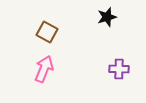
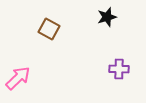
brown square: moved 2 px right, 3 px up
pink arrow: moved 26 px left, 9 px down; rotated 24 degrees clockwise
